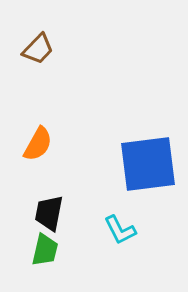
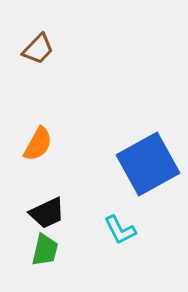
blue square: rotated 22 degrees counterclockwise
black trapezoid: moved 2 px left; rotated 126 degrees counterclockwise
